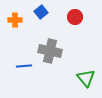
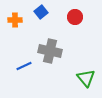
blue line: rotated 21 degrees counterclockwise
